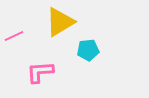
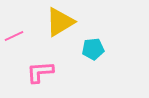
cyan pentagon: moved 5 px right, 1 px up
